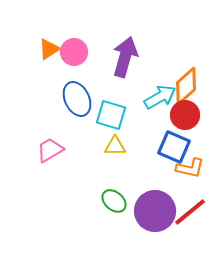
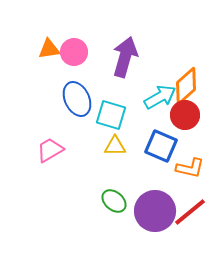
orange triangle: rotated 25 degrees clockwise
blue square: moved 13 px left, 1 px up
